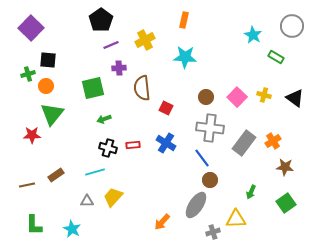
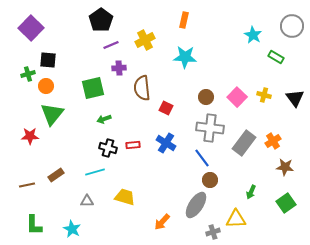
black triangle at (295, 98): rotated 18 degrees clockwise
red star at (32, 135): moved 2 px left, 1 px down
yellow trapezoid at (113, 197): moved 12 px right; rotated 65 degrees clockwise
